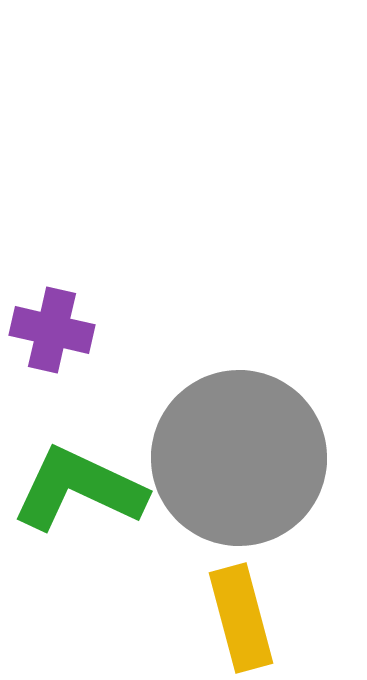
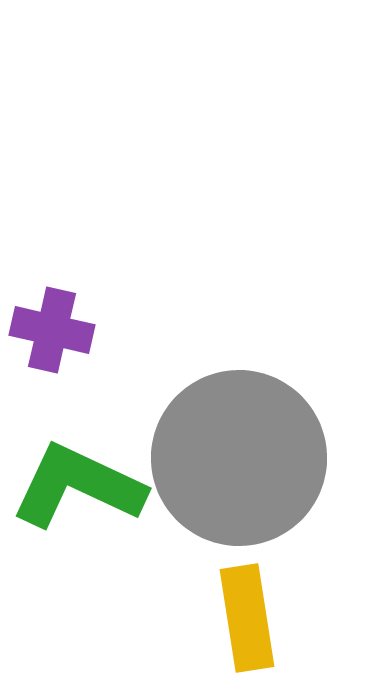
green L-shape: moved 1 px left, 3 px up
yellow rectangle: moved 6 px right; rotated 6 degrees clockwise
